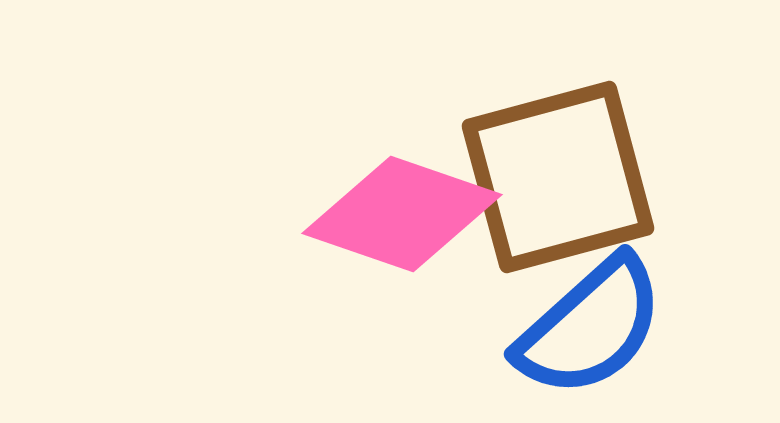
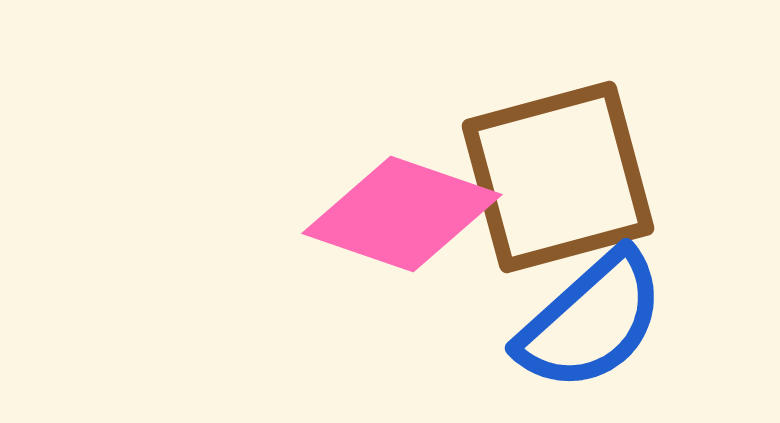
blue semicircle: moved 1 px right, 6 px up
